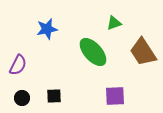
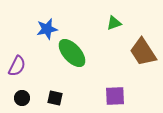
green ellipse: moved 21 px left, 1 px down
purple semicircle: moved 1 px left, 1 px down
black square: moved 1 px right, 2 px down; rotated 14 degrees clockwise
